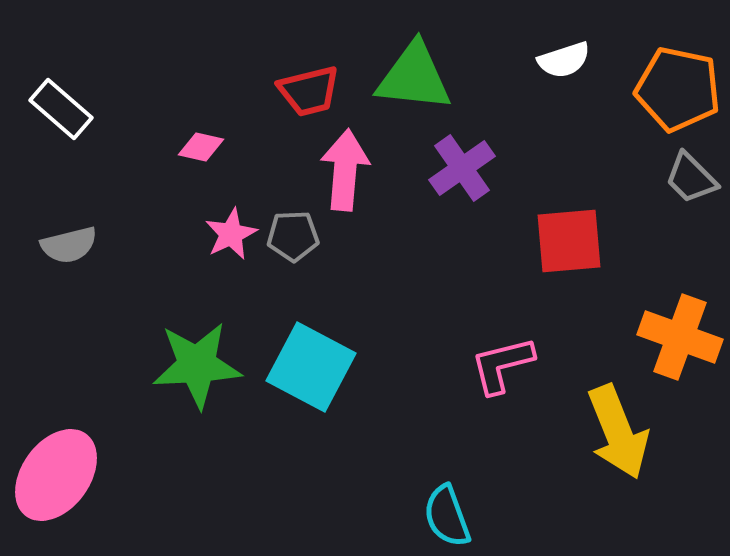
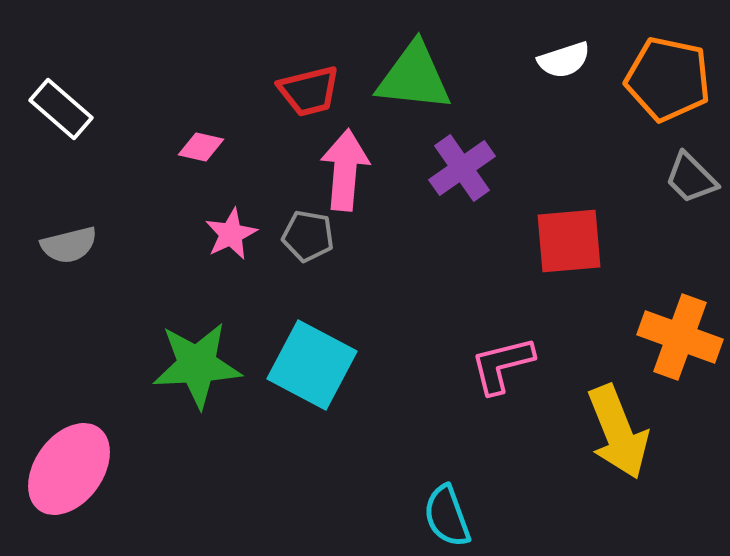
orange pentagon: moved 10 px left, 10 px up
gray pentagon: moved 15 px right; rotated 12 degrees clockwise
cyan square: moved 1 px right, 2 px up
pink ellipse: moved 13 px right, 6 px up
